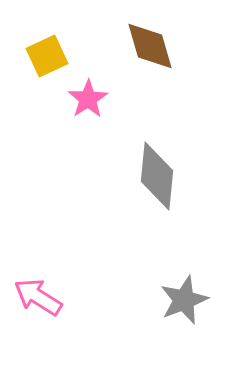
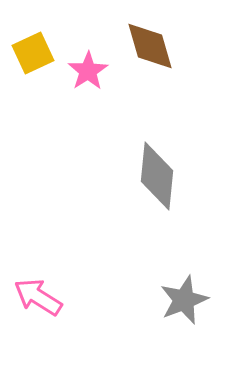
yellow square: moved 14 px left, 3 px up
pink star: moved 28 px up
